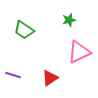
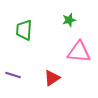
green trapezoid: rotated 60 degrees clockwise
pink triangle: rotated 30 degrees clockwise
red triangle: moved 2 px right
